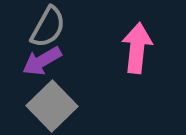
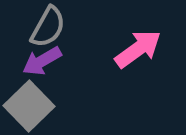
pink arrow: moved 1 px right, 1 px down; rotated 48 degrees clockwise
gray square: moved 23 px left
